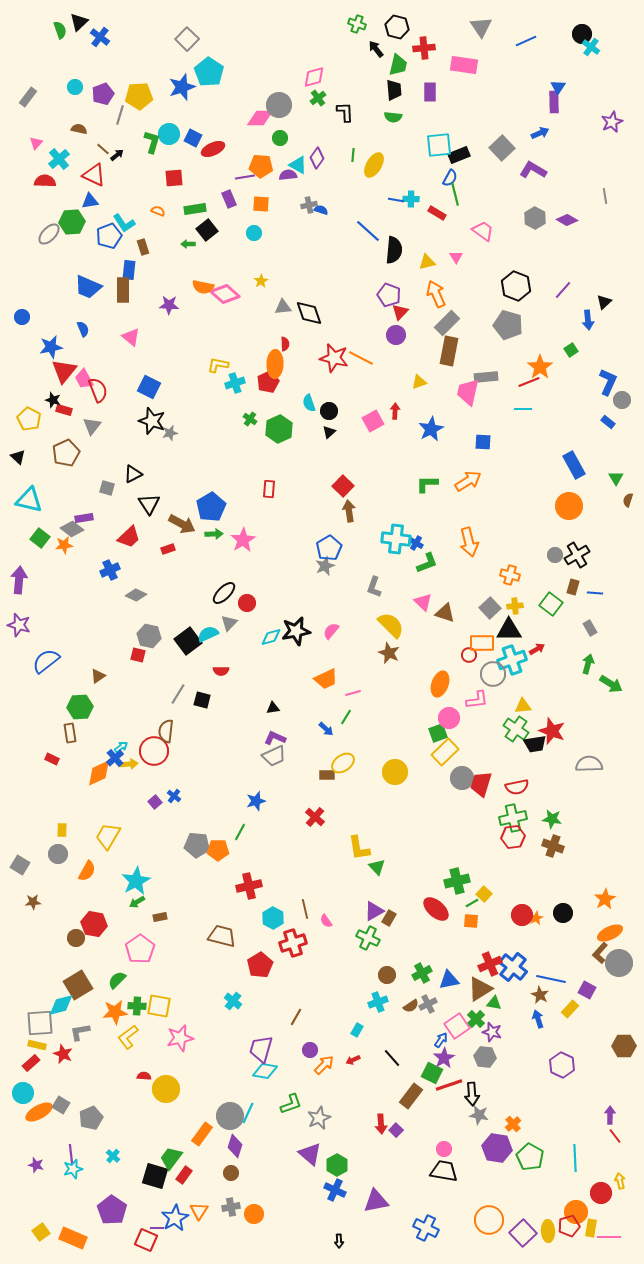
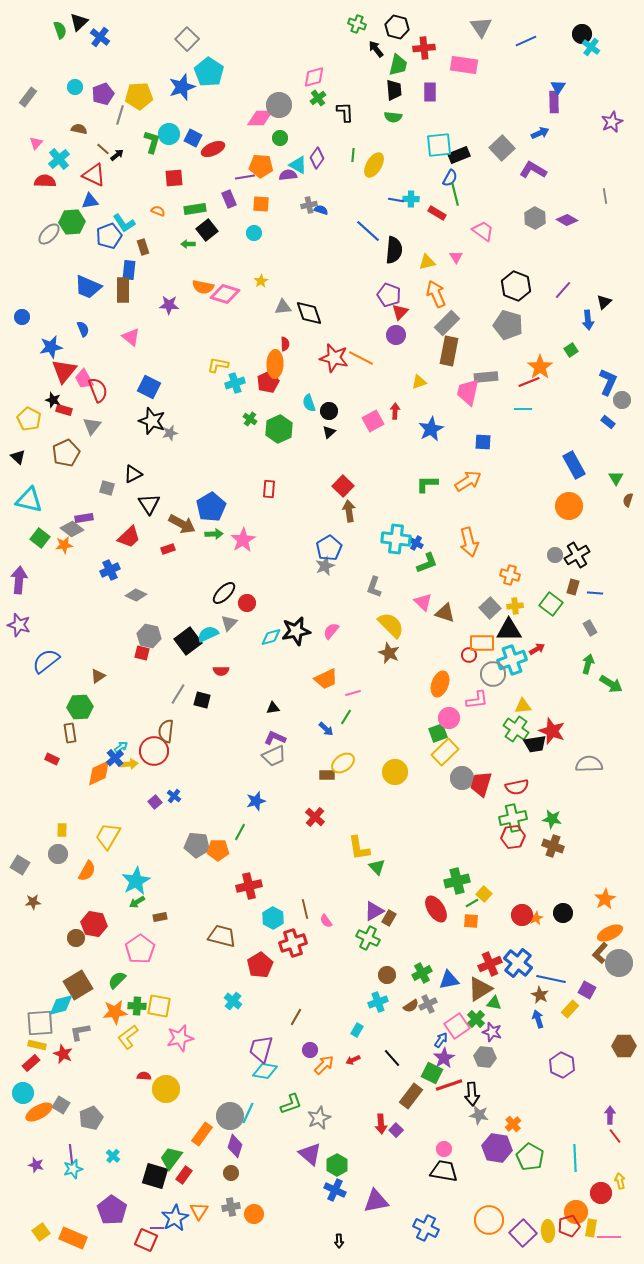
pink diamond at (225, 294): rotated 24 degrees counterclockwise
red square at (138, 655): moved 4 px right, 2 px up
red ellipse at (436, 909): rotated 16 degrees clockwise
blue cross at (513, 967): moved 5 px right, 4 px up
